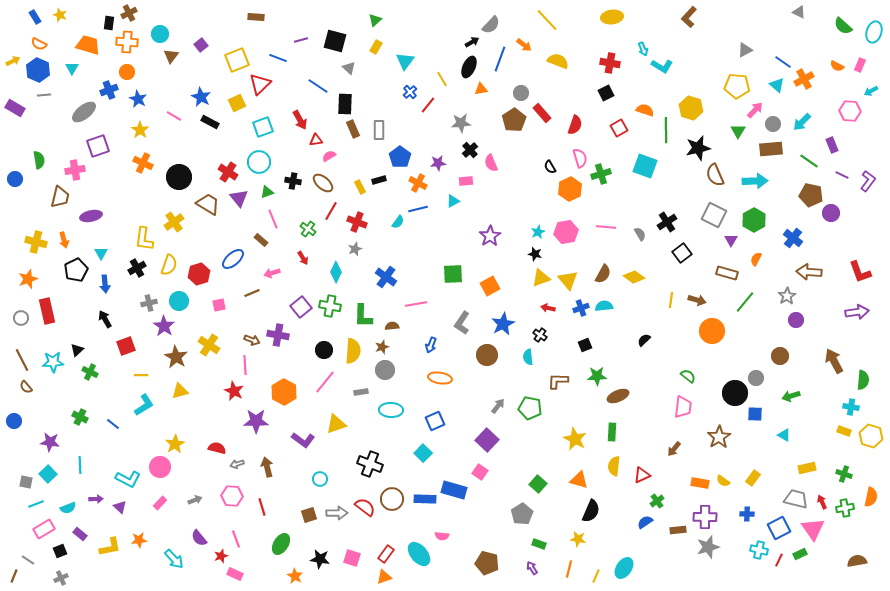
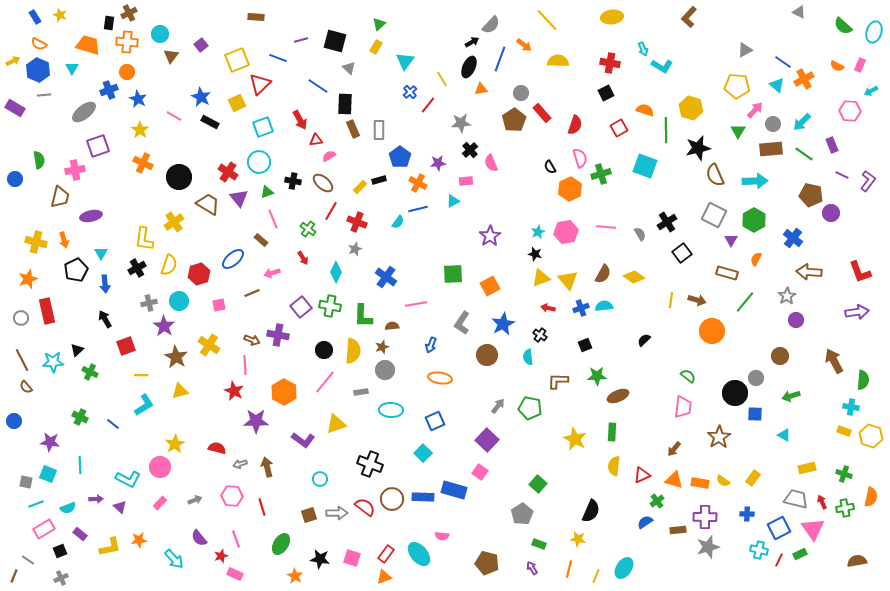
green triangle at (375, 20): moved 4 px right, 4 px down
yellow semicircle at (558, 61): rotated 20 degrees counterclockwise
green line at (809, 161): moved 5 px left, 7 px up
yellow rectangle at (360, 187): rotated 72 degrees clockwise
gray arrow at (237, 464): moved 3 px right
cyan square at (48, 474): rotated 24 degrees counterclockwise
orange triangle at (579, 480): moved 95 px right
blue rectangle at (425, 499): moved 2 px left, 2 px up
